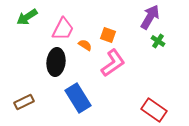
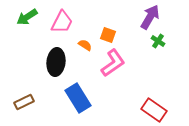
pink trapezoid: moved 1 px left, 7 px up
